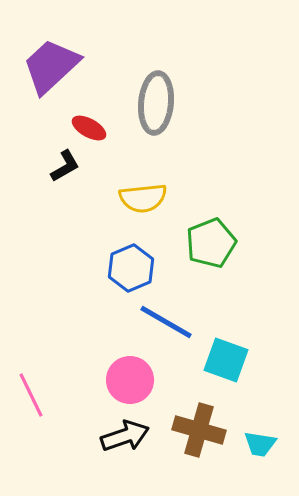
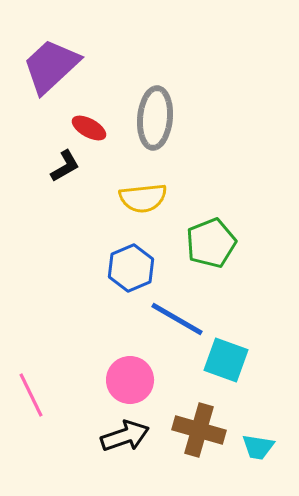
gray ellipse: moved 1 px left, 15 px down
blue line: moved 11 px right, 3 px up
cyan trapezoid: moved 2 px left, 3 px down
